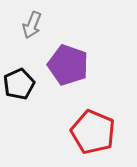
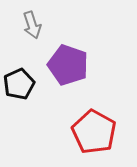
gray arrow: rotated 40 degrees counterclockwise
red pentagon: moved 1 px right; rotated 6 degrees clockwise
